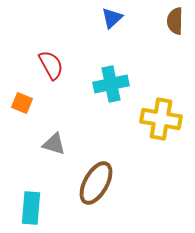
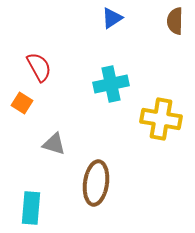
blue triangle: rotated 10 degrees clockwise
red semicircle: moved 12 px left, 2 px down
orange square: rotated 10 degrees clockwise
brown ellipse: rotated 21 degrees counterclockwise
